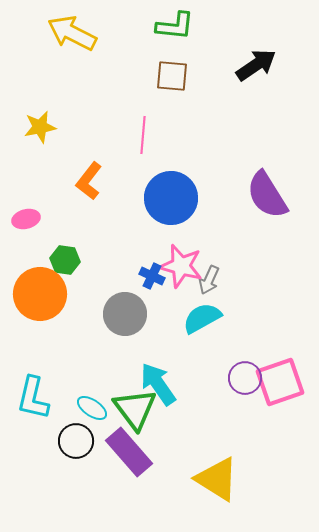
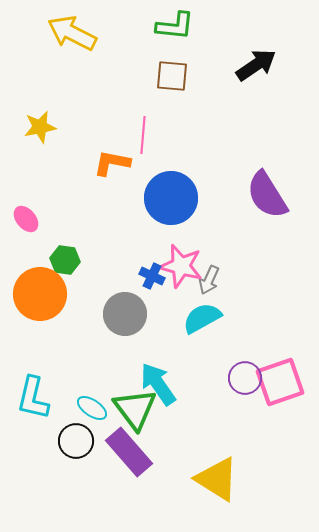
orange L-shape: moved 23 px right, 18 px up; rotated 63 degrees clockwise
pink ellipse: rotated 64 degrees clockwise
